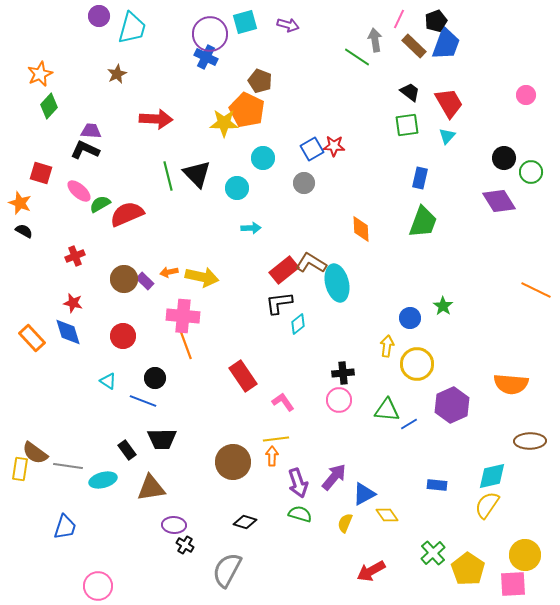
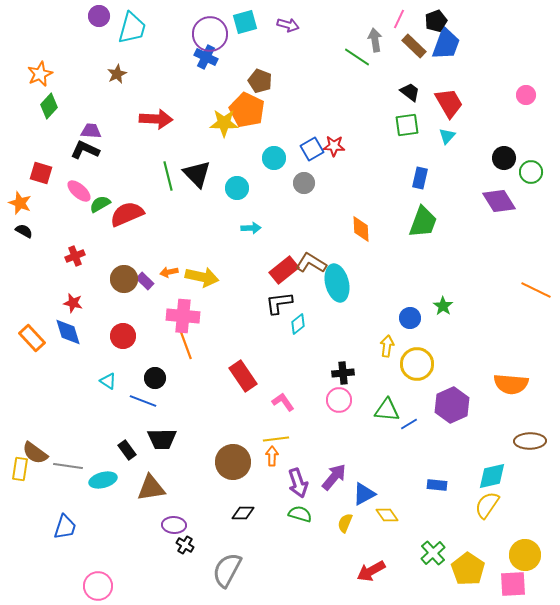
cyan circle at (263, 158): moved 11 px right
black diamond at (245, 522): moved 2 px left, 9 px up; rotated 15 degrees counterclockwise
